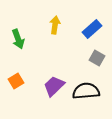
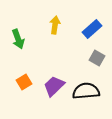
orange square: moved 8 px right, 1 px down
